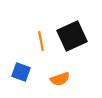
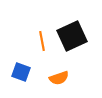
orange line: moved 1 px right
orange semicircle: moved 1 px left, 1 px up
